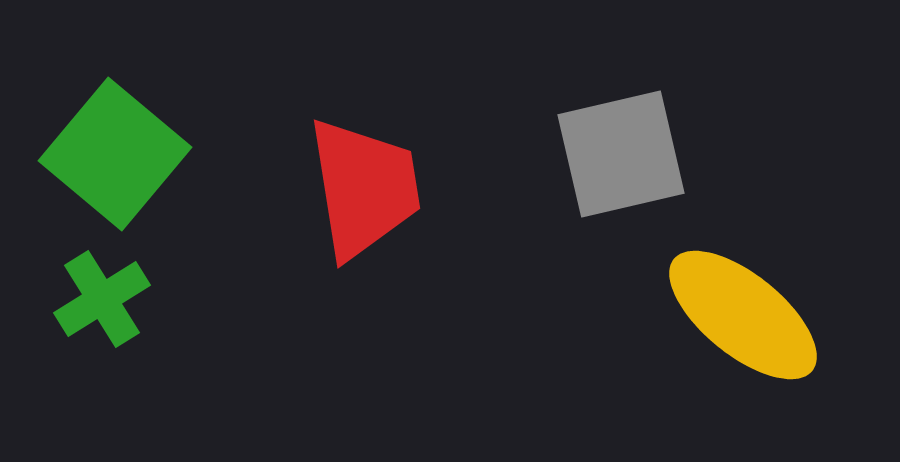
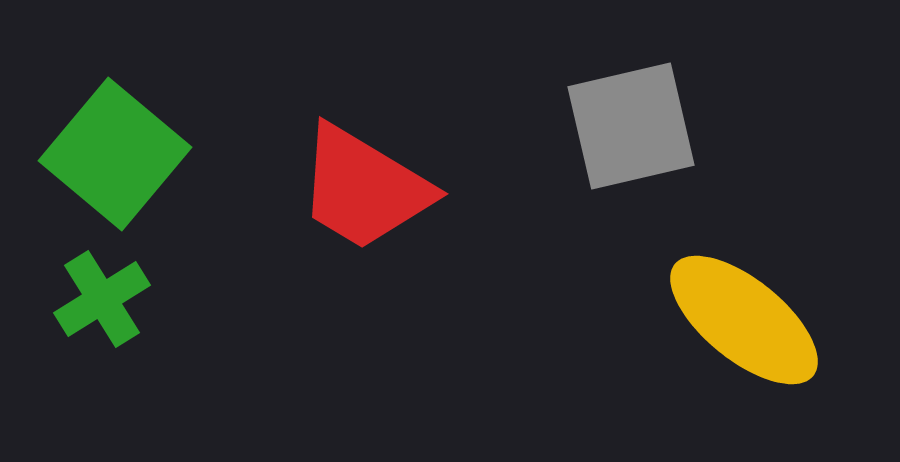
gray square: moved 10 px right, 28 px up
red trapezoid: rotated 130 degrees clockwise
yellow ellipse: moved 1 px right, 5 px down
